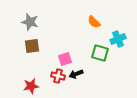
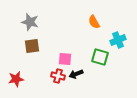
orange semicircle: rotated 16 degrees clockwise
cyan cross: moved 1 px down
green square: moved 4 px down
pink square: rotated 24 degrees clockwise
red star: moved 15 px left, 7 px up
